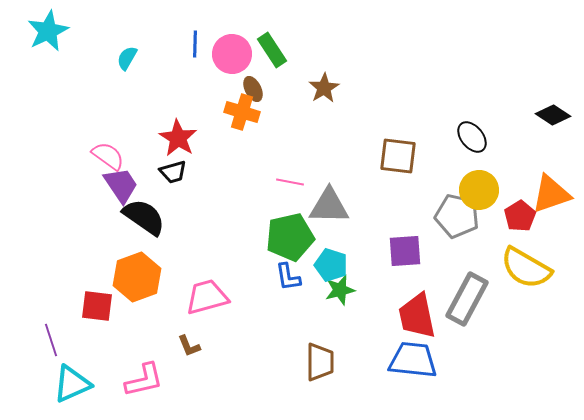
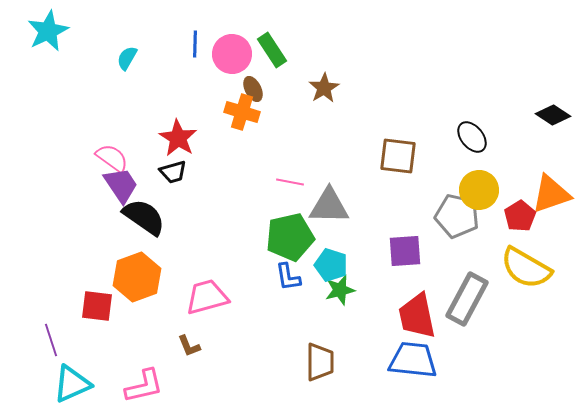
pink semicircle: moved 4 px right, 2 px down
pink L-shape: moved 6 px down
